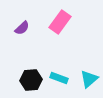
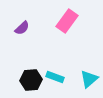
pink rectangle: moved 7 px right, 1 px up
cyan rectangle: moved 4 px left, 1 px up
